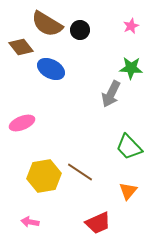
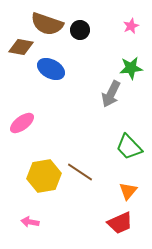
brown semicircle: rotated 12 degrees counterclockwise
brown diamond: rotated 40 degrees counterclockwise
green star: rotated 10 degrees counterclockwise
pink ellipse: rotated 15 degrees counterclockwise
red trapezoid: moved 22 px right
